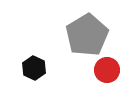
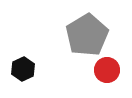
black hexagon: moved 11 px left, 1 px down; rotated 10 degrees clockwise
